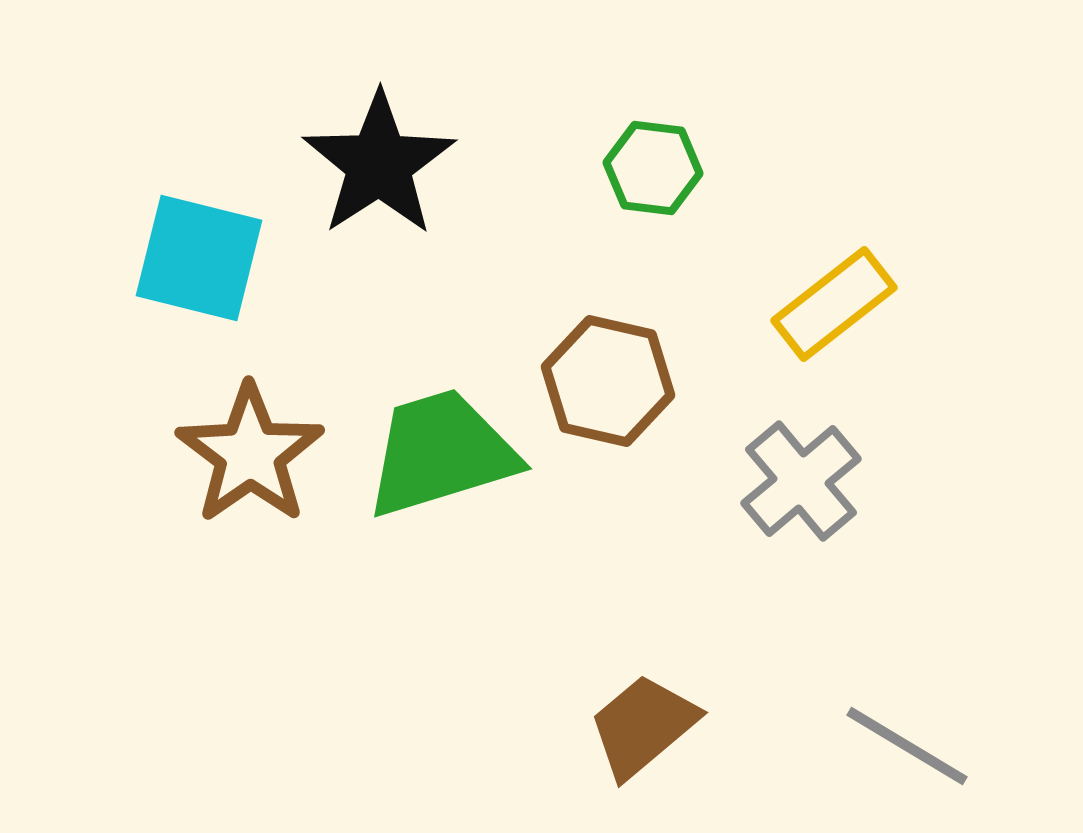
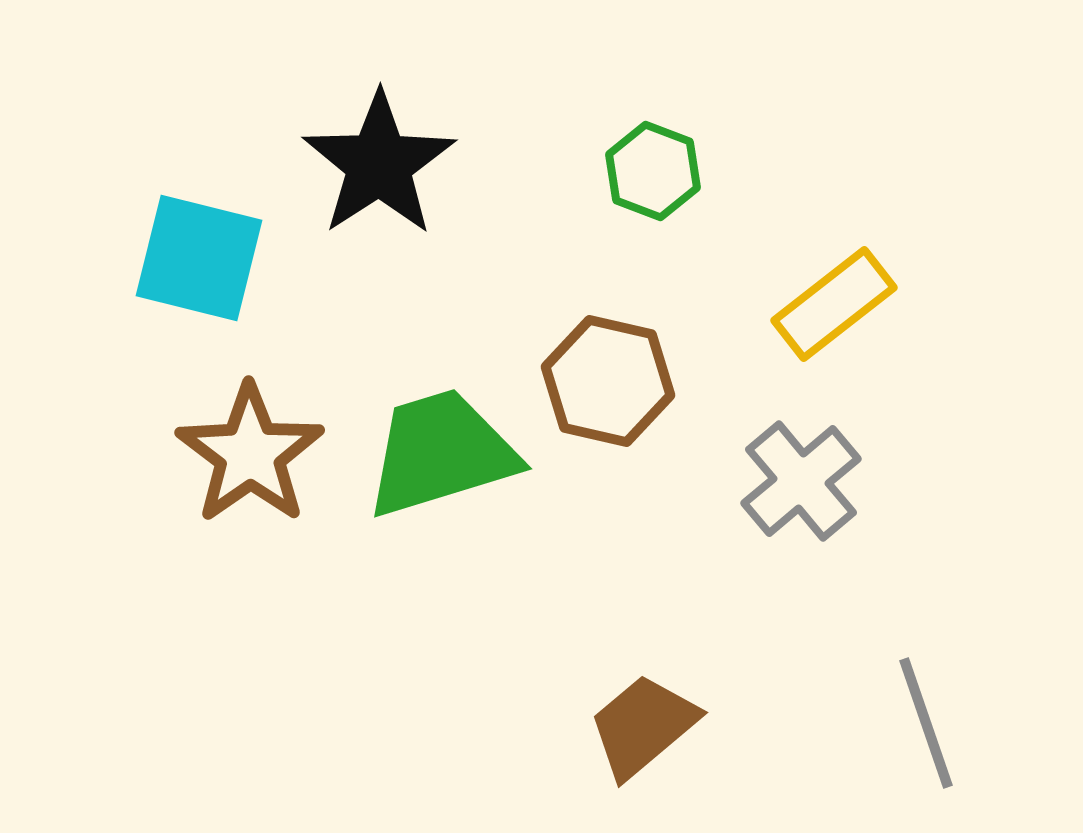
green hexagon: moved 3 px down; rotated 14 degrees clockwise
gray line: moved 19 px right, 23 px up; rotated 40 degrees clockwise
